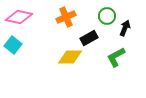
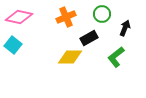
green circle: moved 5 px left, 2 px up
green L-shape: rotated 10 degrees counterclockwise
